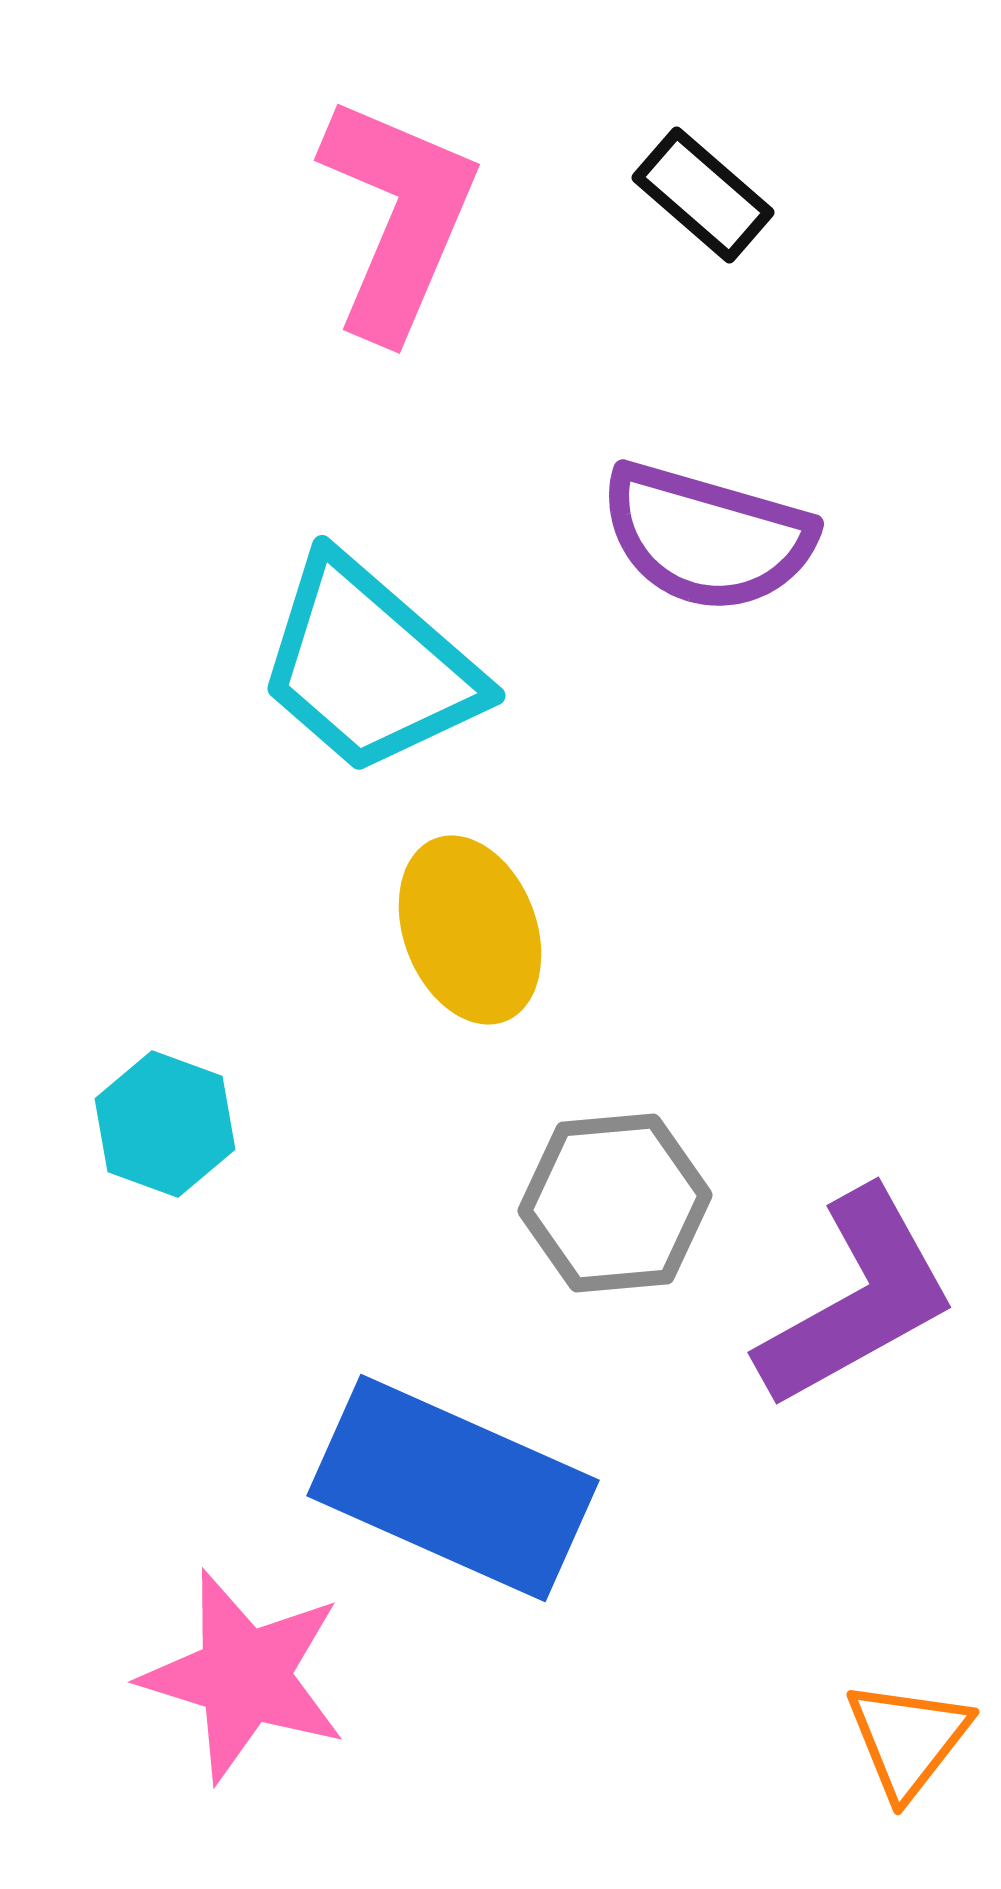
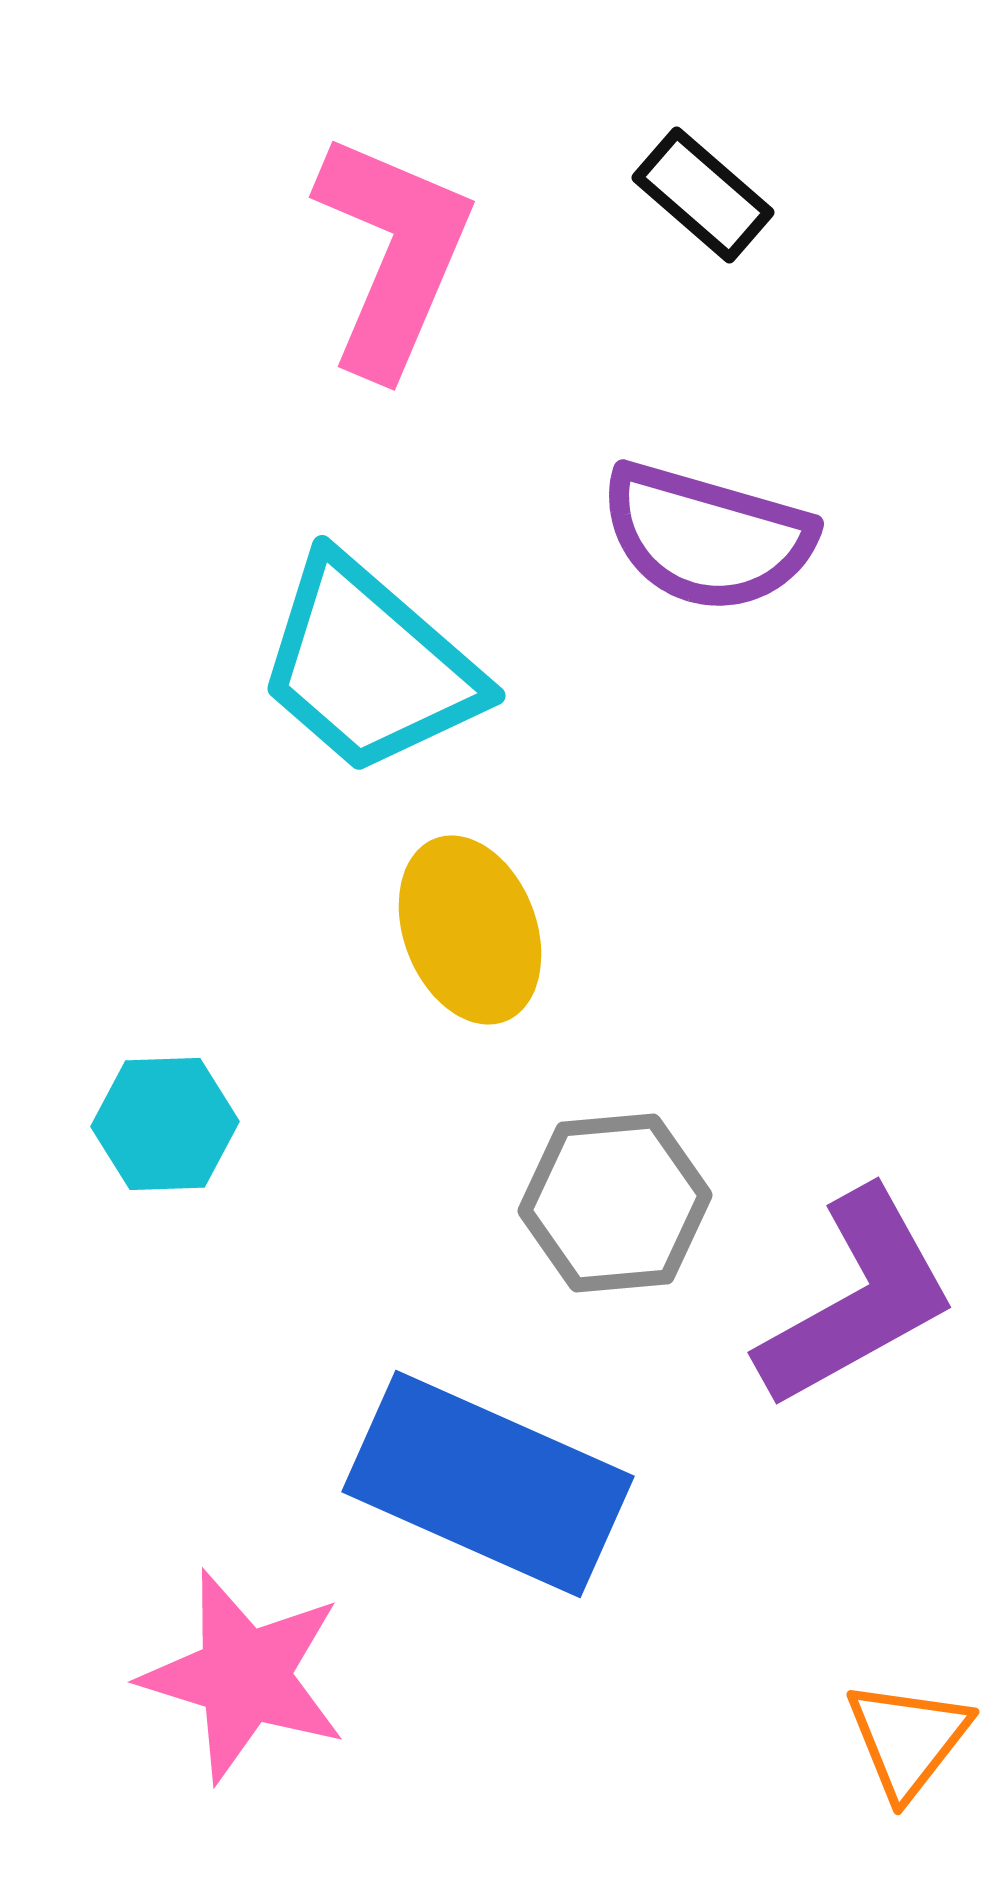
pink L-shape: moved 5 px left, 37 px down
cyan hexagon: rotated 22 degrees counterclockwise
blue rectangle: moved 35 px right, 4 px up
